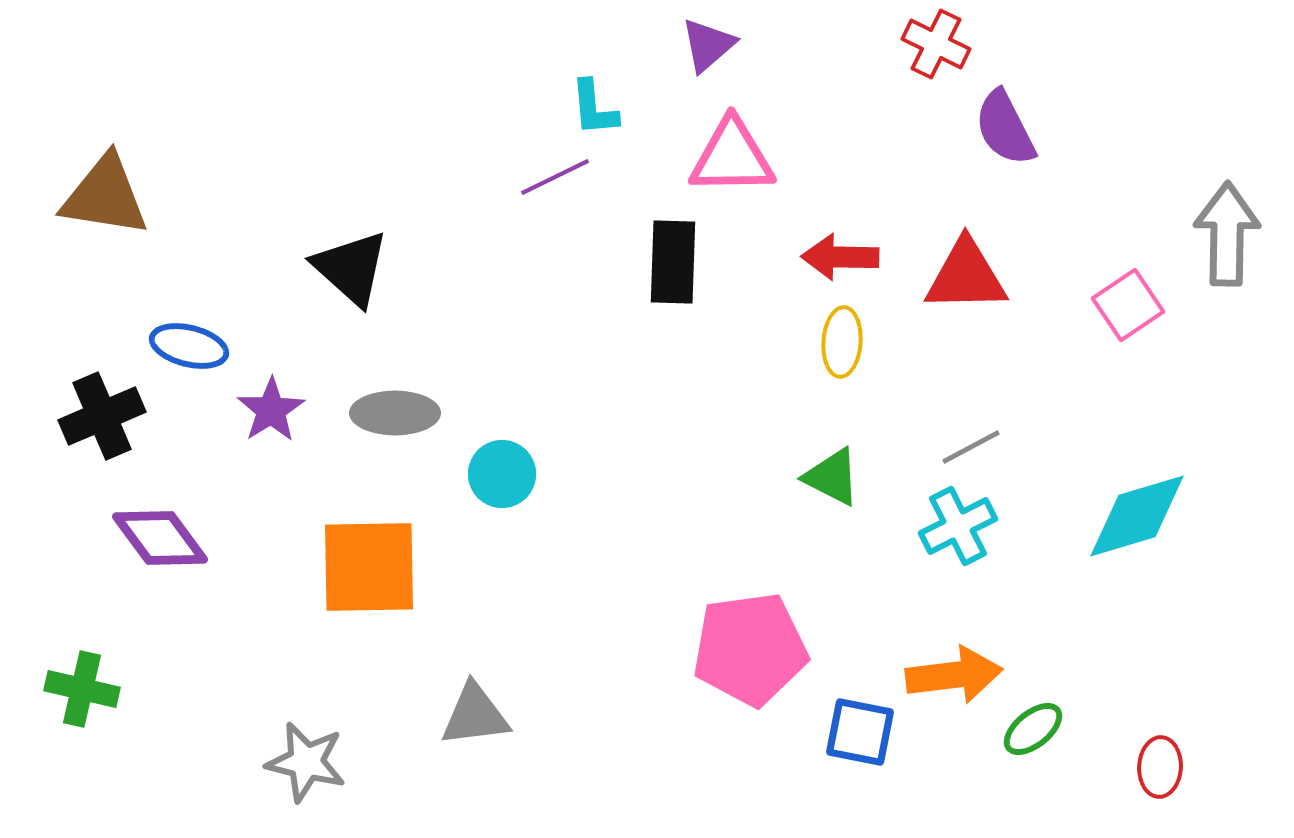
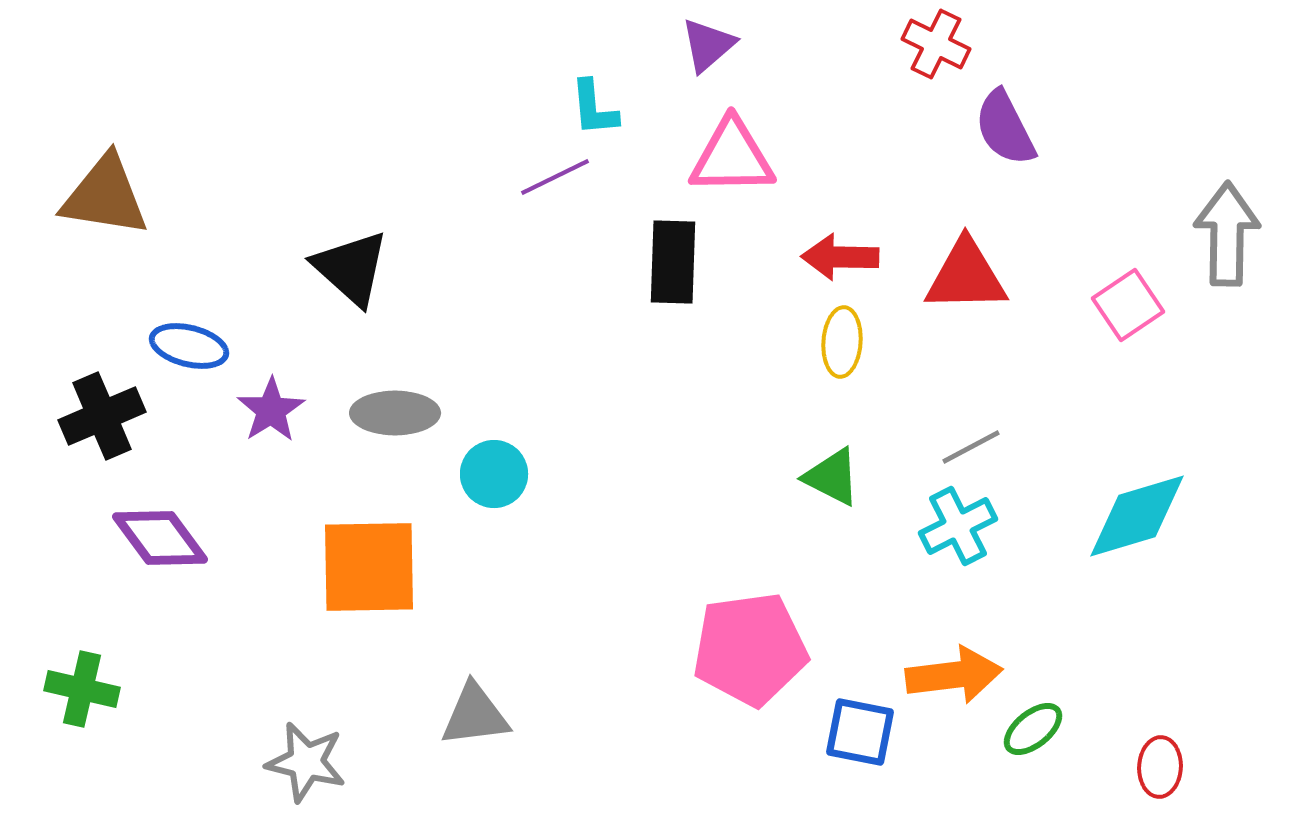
cyan circle: moved 8 px left
